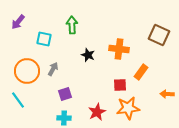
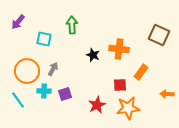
black star: moved 5 px right
red star: moved 7 px up
cyan cross: moved 20 px left, 27 px up
